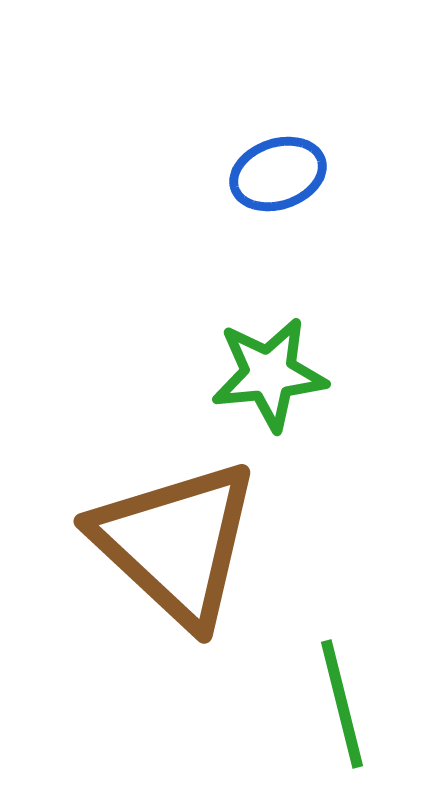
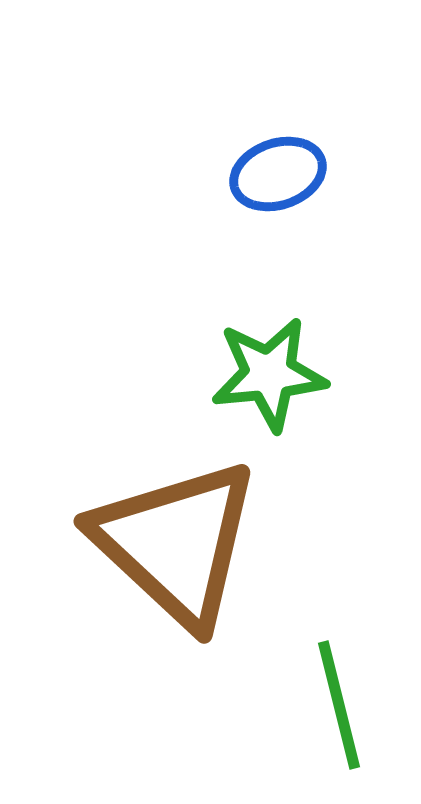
green line: moved 3 px left, 1 px down
